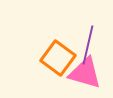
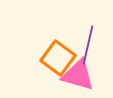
pink triangle: moved 7 px left, 2 px down
